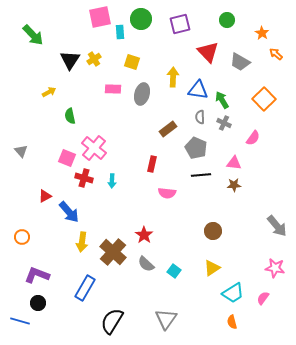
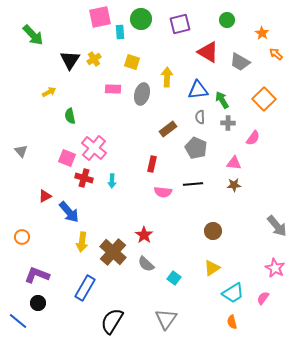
red triangle at (208, 52): rotated 15 degrees counterclockwise
yellow arrow at (173, 77): moved 6 px left
blue triangle at (198, 90): rotated 15 degrees counterclockwise
gray cross at (224, 123): moved 4 px right; rotated 24 degrees counterclockwise
black line at (201, 175): moved 8 px left, 9 px down
pink semicircle at (167, 193): moved 4 px left, 1 px up
pink star at (275, 268): rotated 18 degrees clockwise
cyan square at (174, 271): moved 7 px down
blue line at (20, 321): moved 2 px left; rotated 24 degrees clockwise
